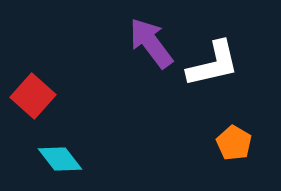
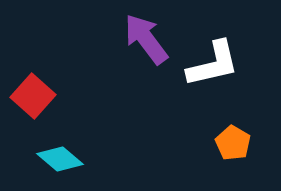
purple arrow: moved 5 px left, 4 px up
orange pentagon: moved 1 px left
cyan diamond: rotated 12 degrees counterclockwise
